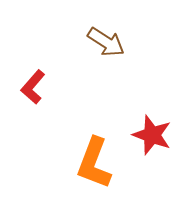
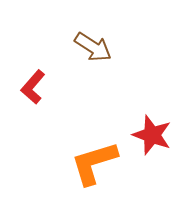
brown arrow: moved 13 px left, 5 px down
orange L-shape: rotated 52 degrees clockwise
